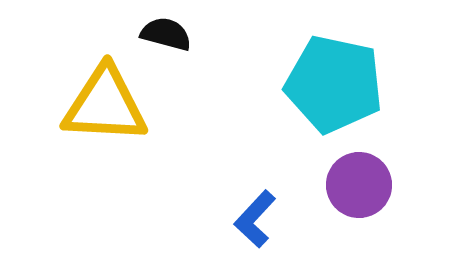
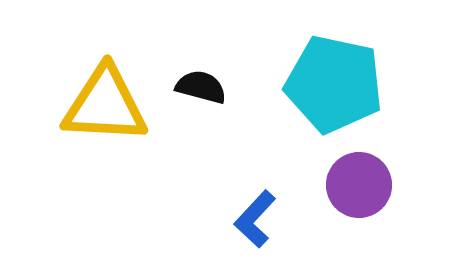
black semicircle: moved 35 px right, 53 px down
